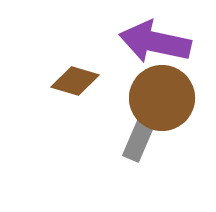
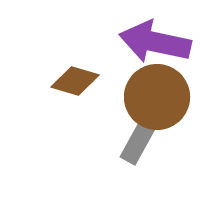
brown circle: moved 5 px left, 1 px up
gray rectangle: moved 1 px left, 3 px down; rotated 6 degrees clockwise
